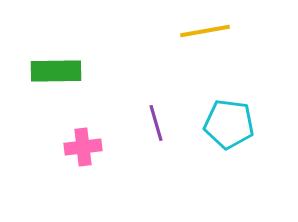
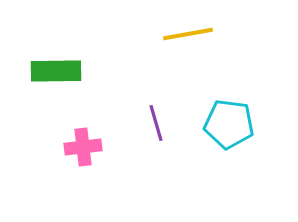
yellow line: moved 17 px left, 3 px down
